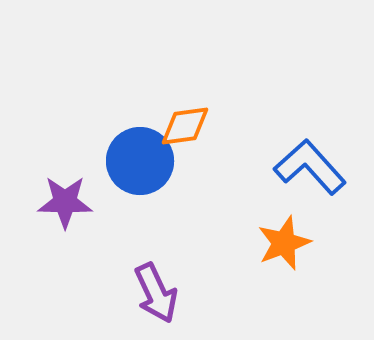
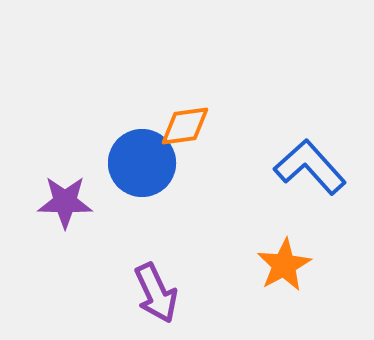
blue circle: moved 2 px right, 2 px down
orange star: moved 22 px down; rotated 8 degrees counterclockwise
